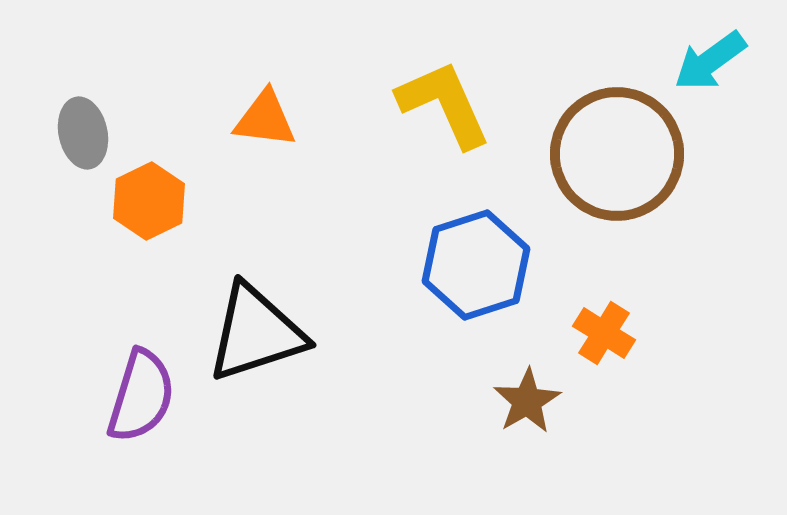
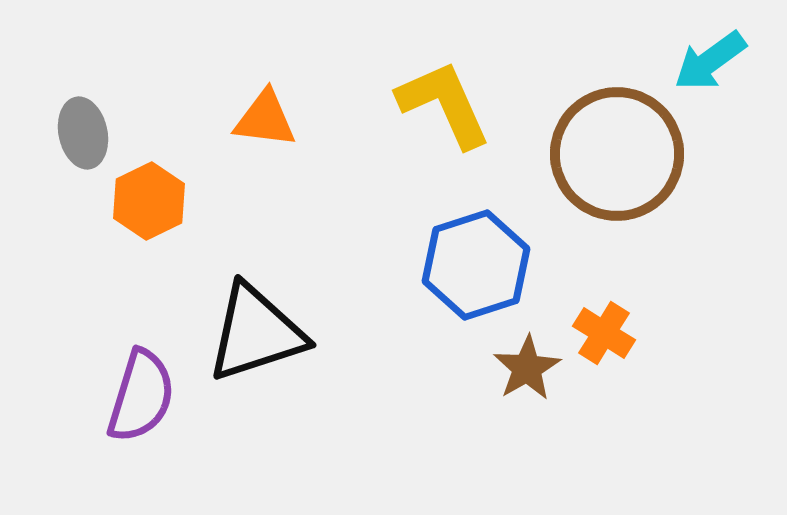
brown star: moved 33 px up
